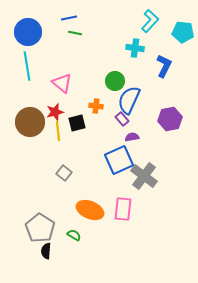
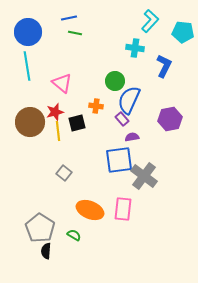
blue square: rotated 16 degrees clockwise
